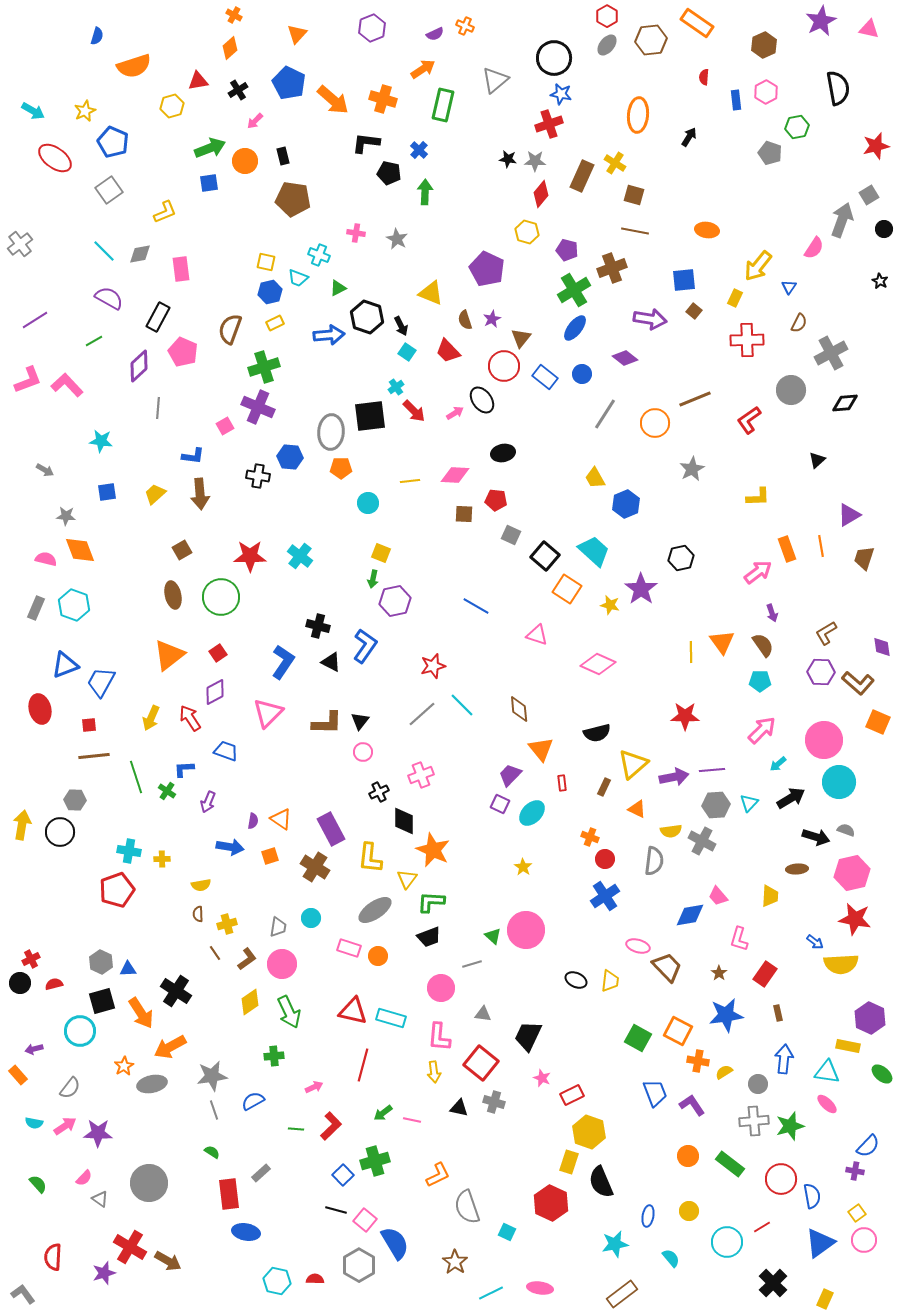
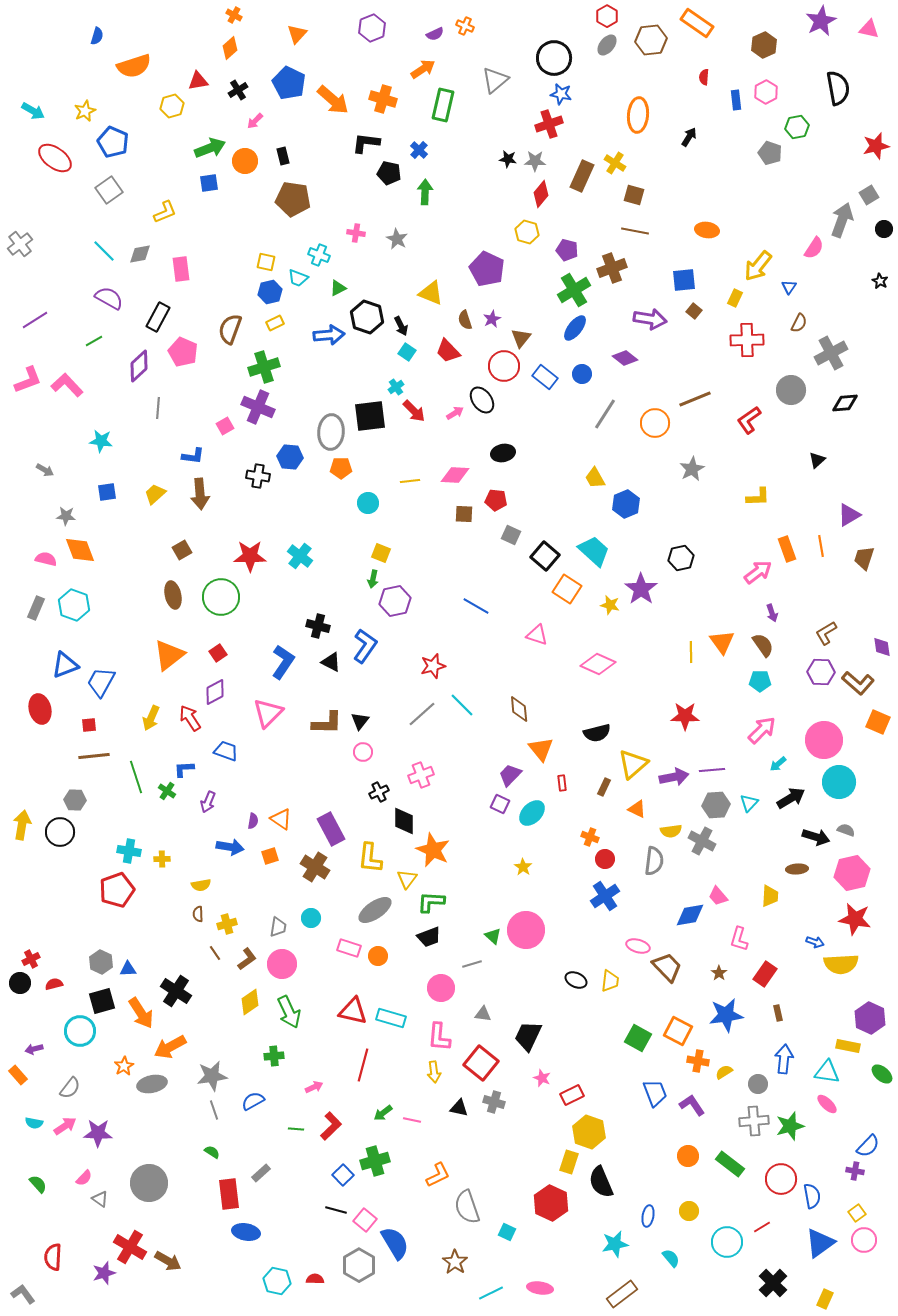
blue arrow at (815, 942): rotated 18 degrees counterclockwise
